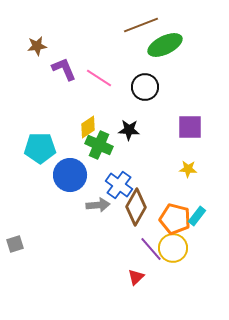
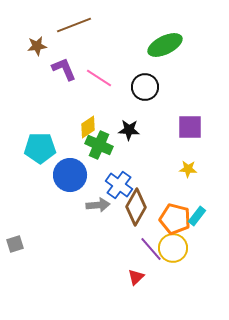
brown line: moved 67 px left
